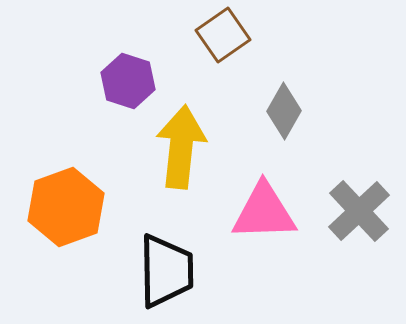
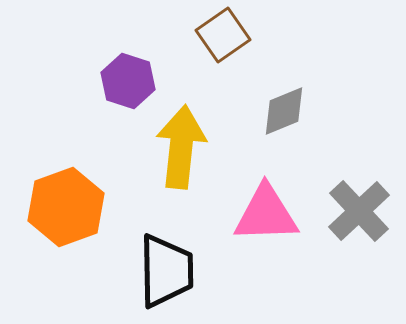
gray diamond: rotated 38 degrees clockwise
pink triangle: moved 2 px right, 2 px down
